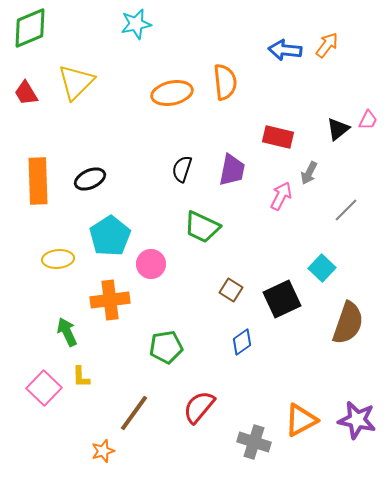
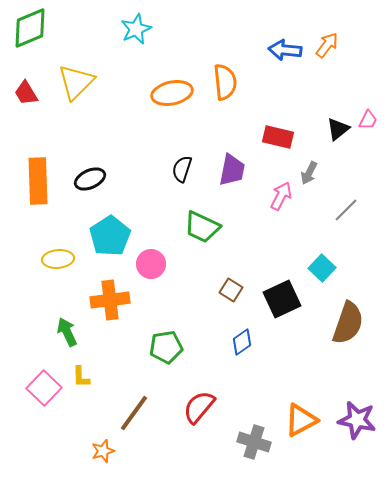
cyan star: moved 5 px down; rotated 12 degrees counterclockwise
